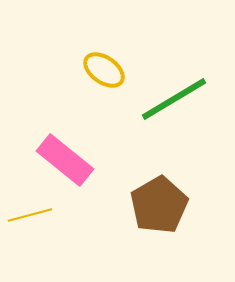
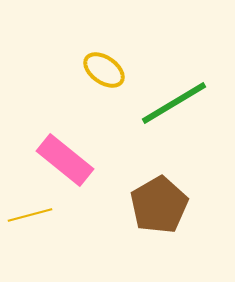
green line: moved 4 px down
